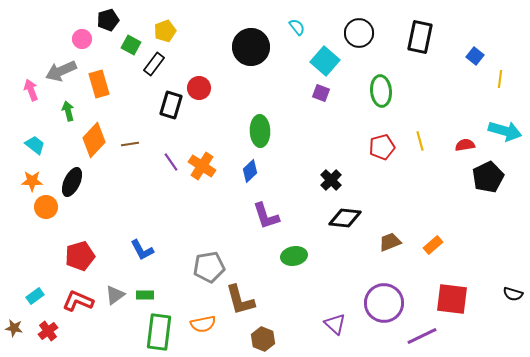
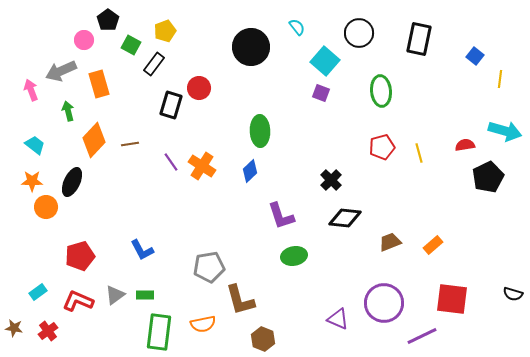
black pentagon at (108, 20): rotated 20 degrees counterclockwise
black rectangle at (420, 37): moved 1 px left, 2 px down
pink circle at (82, 39): moved 2 px right, 1 px down
yellow line at (420, 141): moved 1 px left, 12 px down
purple L-shape at (266, 216): moved 15 px right
cyan rectangle at (35, 296): moved 3 px right, 4 px up
purple triangle at (335, 324): moved 3 px right, 5 px up; rotated 20 degrees counterclockwise
